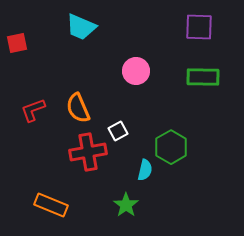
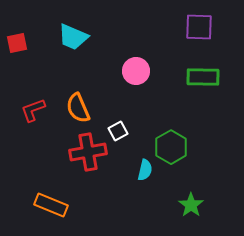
cyan trapezoid: moved 8 px left, 10 px down
green star: moved 65 px right
